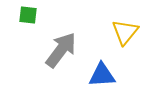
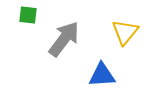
gray arrow: moved 3 px right, 11 px up
